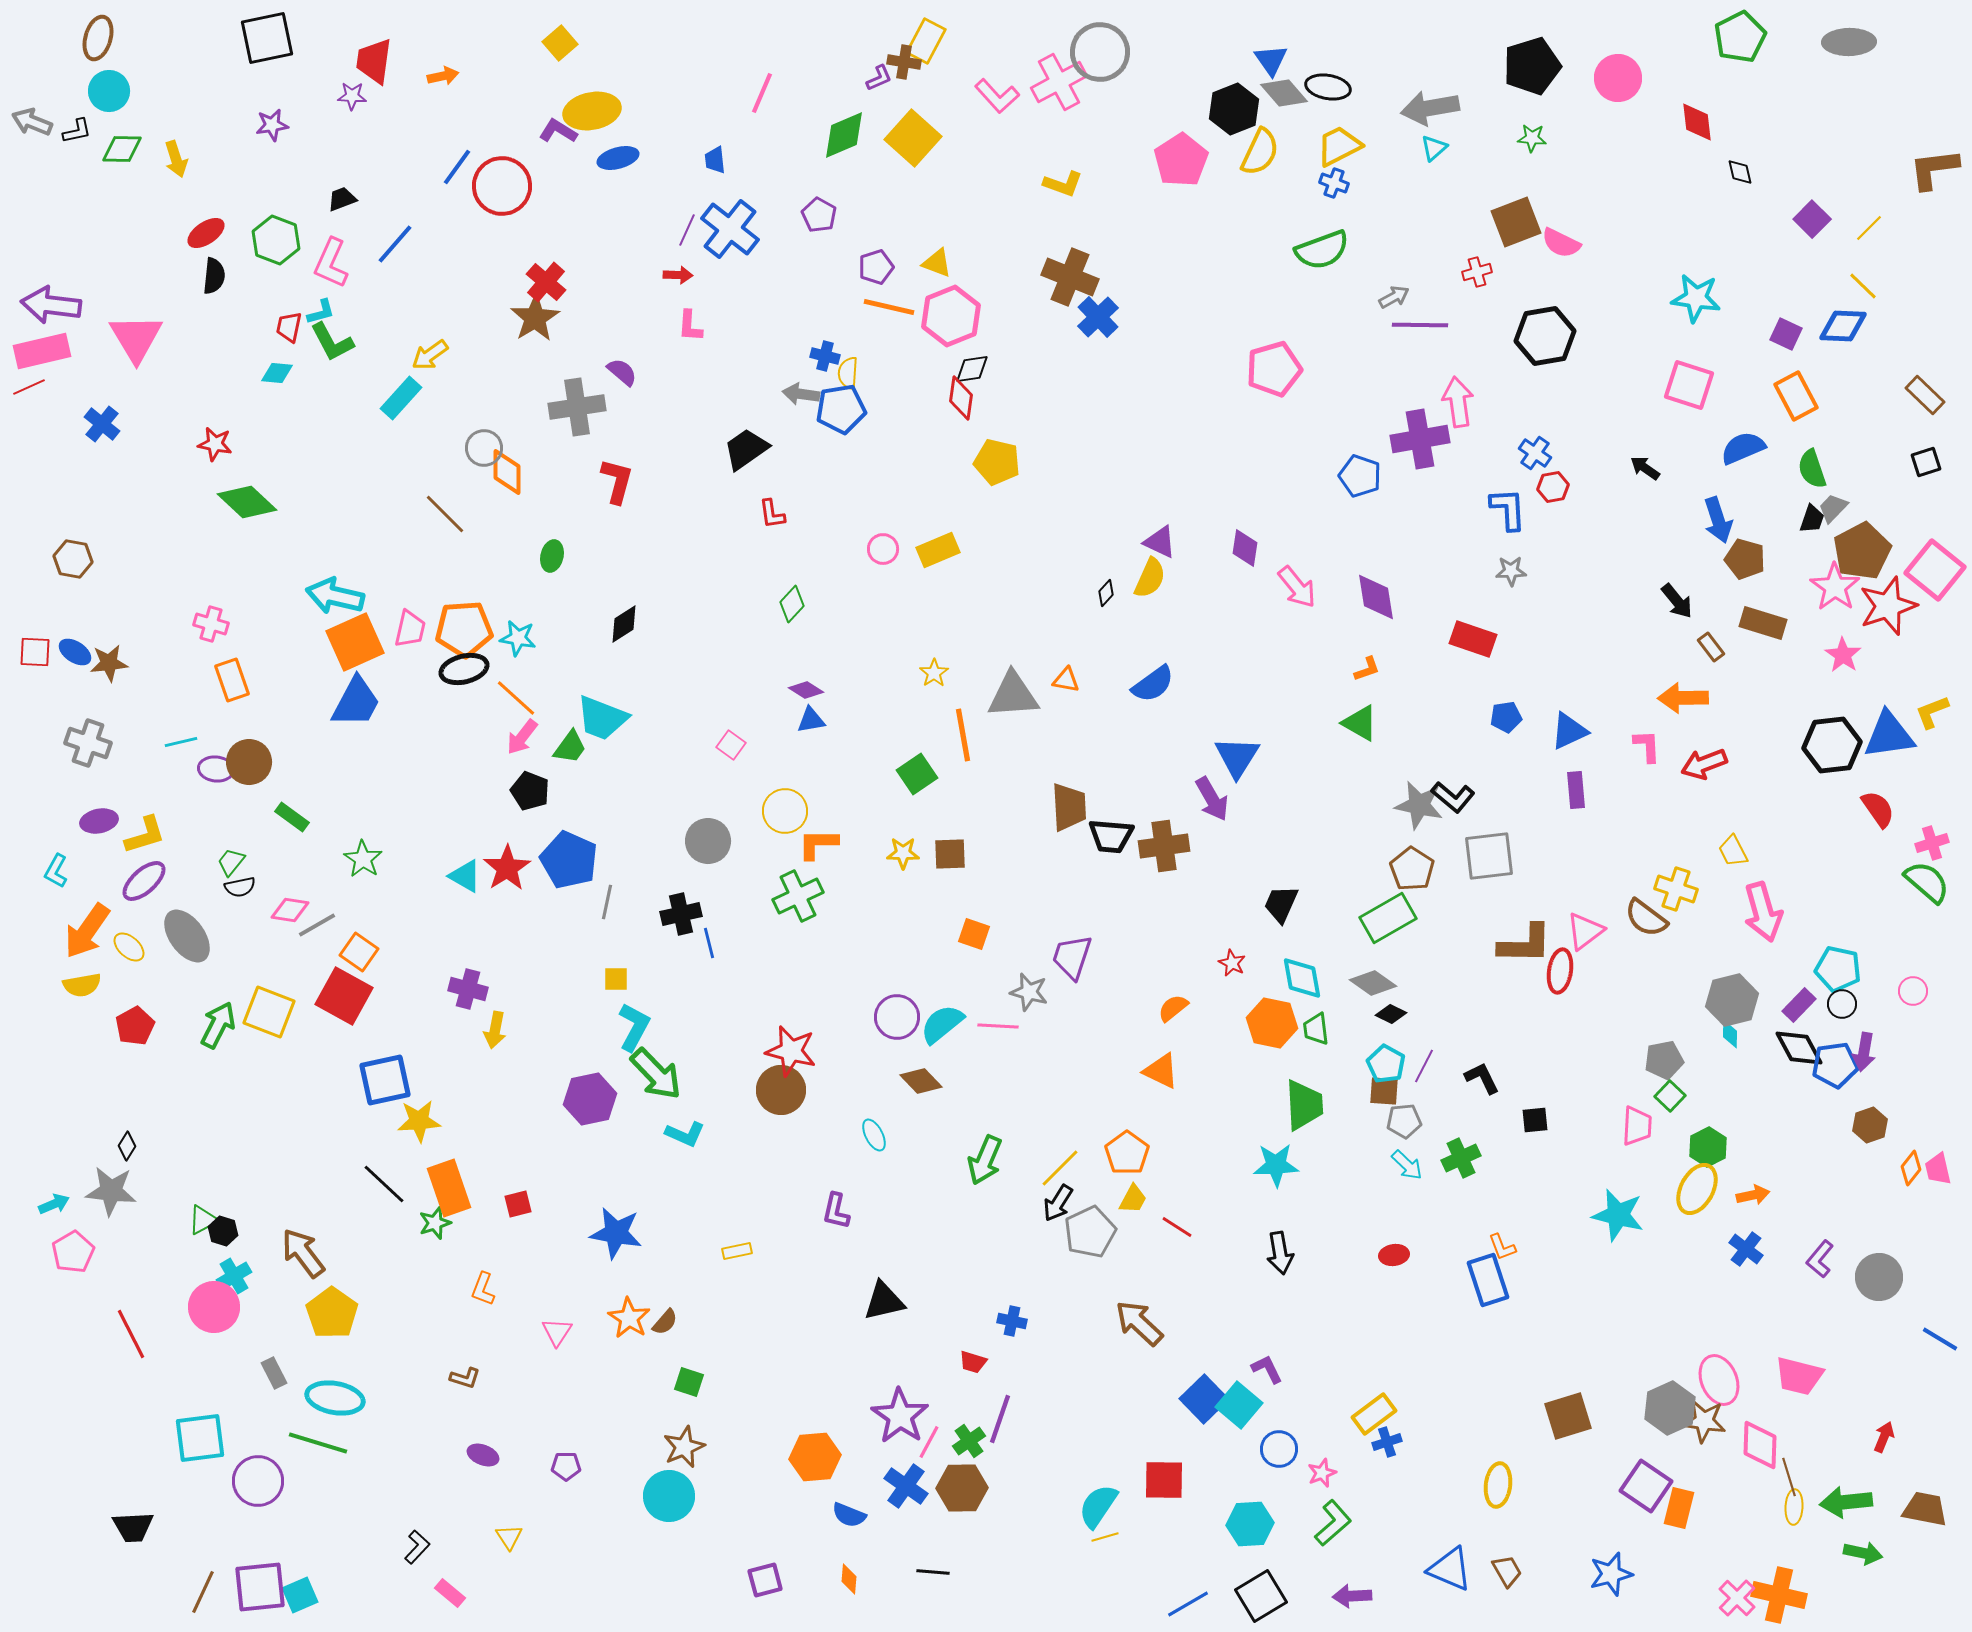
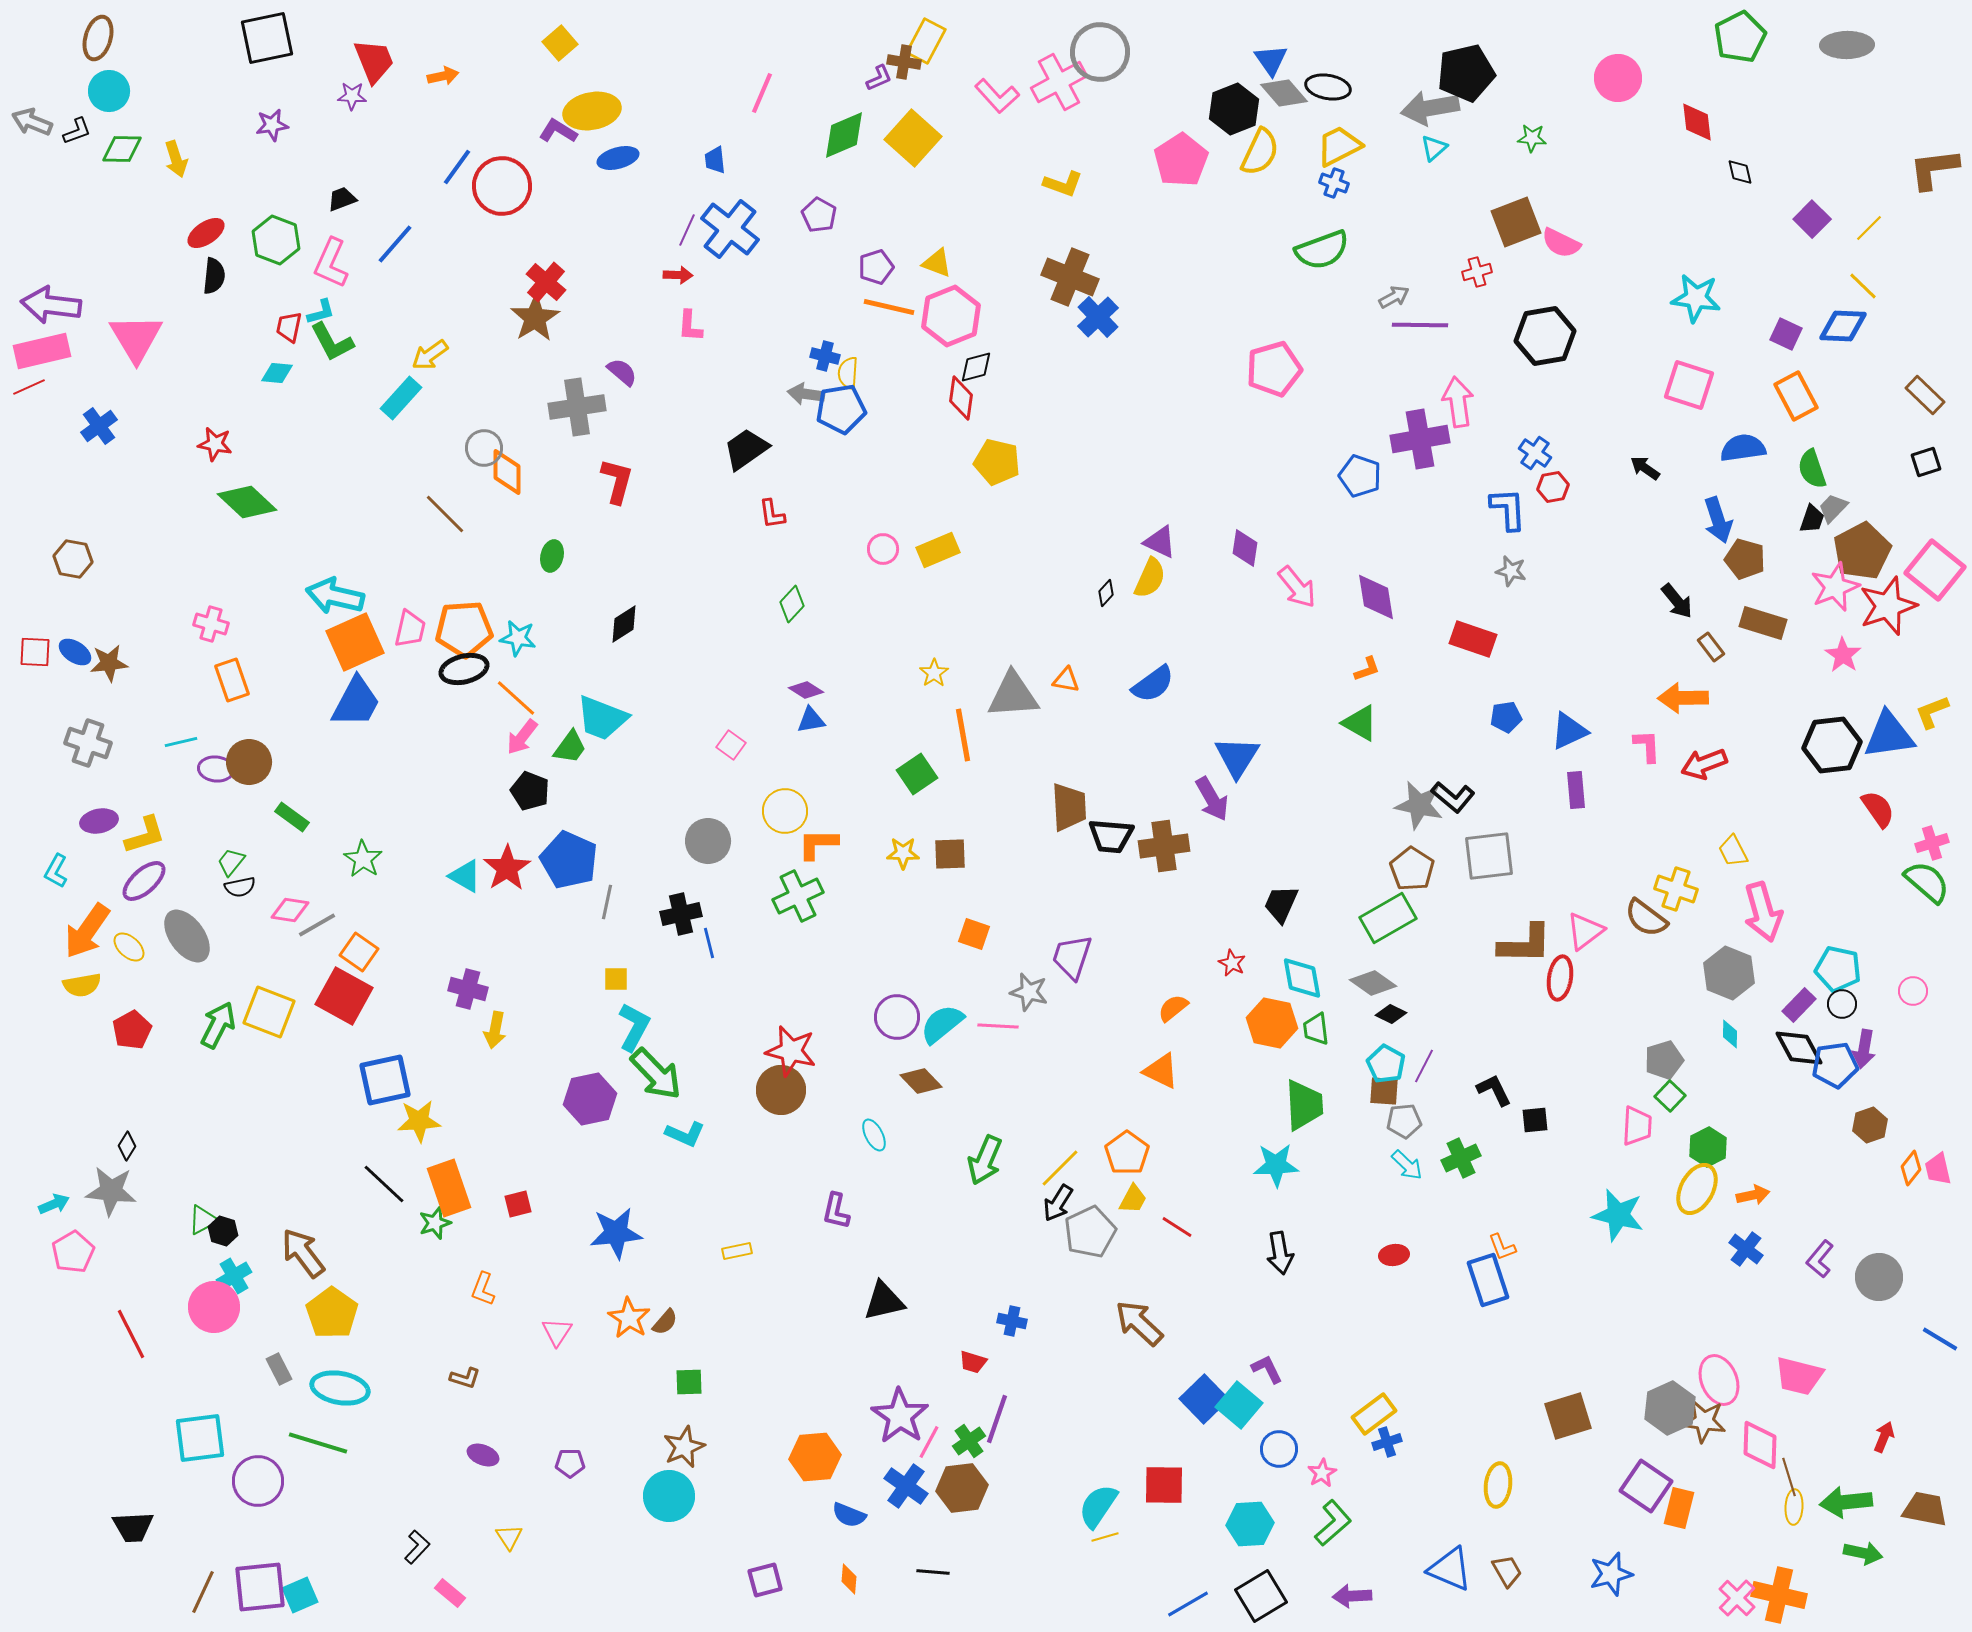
gray ellipse at (1849, 42): moved 2 px left, 3 px down
red trapezoid at (374, 61): rotated 150 degrees clockwise
black pentagon at (1532, 66): moved 66 px left, 7 px down; rotated 4 degrees clockwise
black L-shape at (77, 131): rotated 8 degrees counterclockwise
black diamond at (972, 369): moved 4 px right, 2 px up; rotated 6 degrees counterclockwise
gray arrow at (801, 394): moved 5 px right
blue cross at (102, 424): moved 3 px left, 2 px down; rotated 15 degrees clockwise
blue semicircle at (1743, 448): rotated 15 degrees clockwise
gray star at (1511, 571): rotated 16 degrees clockwise
pink star at (1835, 587): rotated 15 degrees clockwise
red ellipse at (1560, 971): moved 7 px down
gray hexagon at (1732, 1000): moved 3 px left, 27 px up; rotated 24 degrees counterclockwise
red pentagon at (135, 1026): moved 3 px left, 4 px down
purple arrow at (1864, 1052): moved 3 px up
gray pentagon at (1664, 1060): rotated 6 degrees counterclockwise
black L-shape at (1482, 1078): moved 12 px right, 12 px down
blue star at (616, 1233): rotated 16 degrees counterclockwise
gray rectangle at (274, 1373): moved 5 px right, 4 px up
green square at (689, 1382): rotated 20 degrees counterclockwise
cyan ellipse at (335, 1398): moved 5 px right, 10 px up
purple line at (1000, 1419): moved 3 px left
purple pentagon at (566, 1466): moved 4 px right, 3 px up
pink star at (1322, 1473): rotated 8 degrees counterclockwise
red square at (1164, 1480): moved 5 px down
brown hexagon at (962, 1488): rotated 6 degrees counterclockwise
